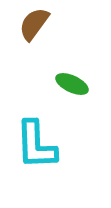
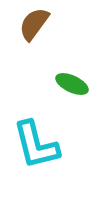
cyan L-shape: rotated 12 degrees counterclockwise
